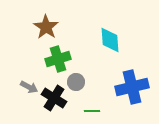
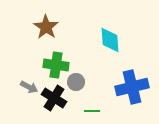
green cross: moved 2 px left, 6 px down; rotated 25 degrees clockwise
